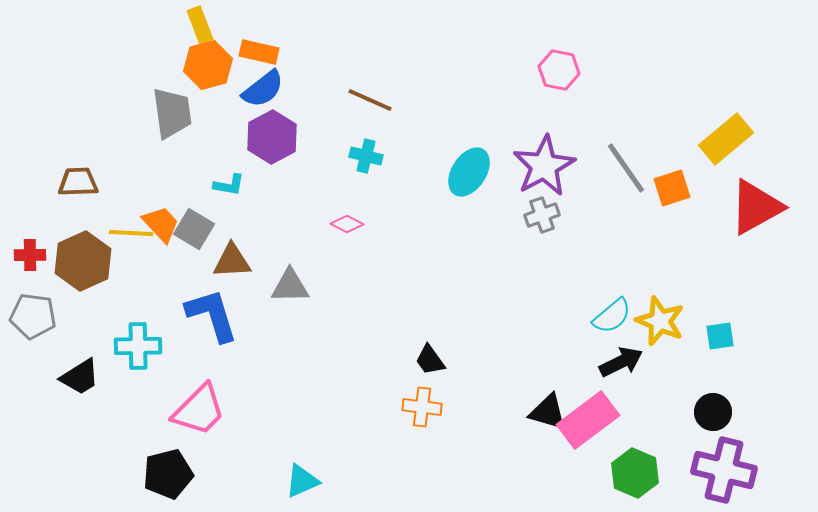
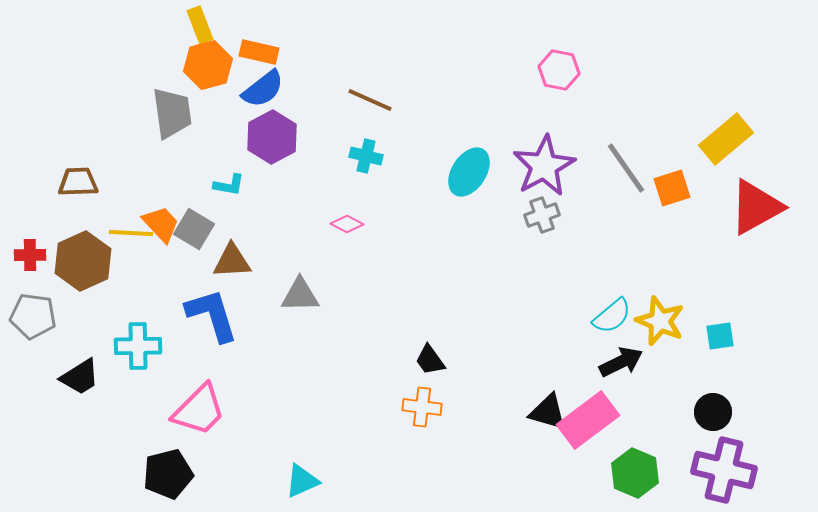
gray triangle at (290, 286): moved 10 px right, 9 px down
